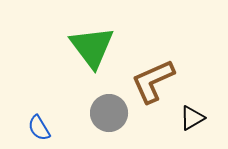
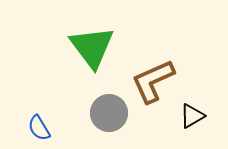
black triangle: moved 2 px up
